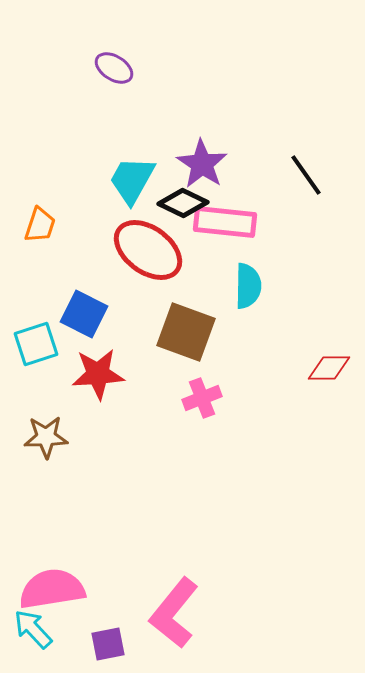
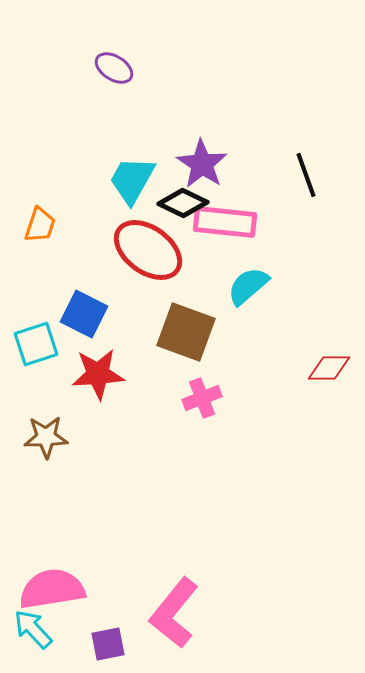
black line: rotated 15 degrees clockwise
cyan semicircle: rotated 132 degrees counterclockwise
